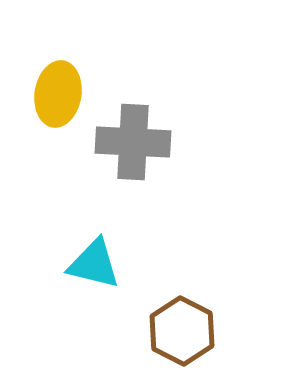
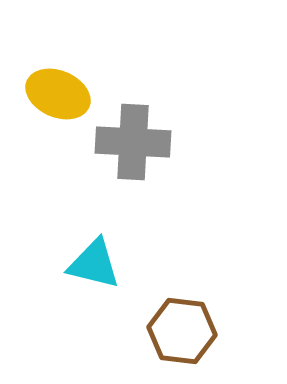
yellow ellipse: rotated 76 degrees counterclockwise
brown hexagon: rotated 20 degrees counterclockwise
